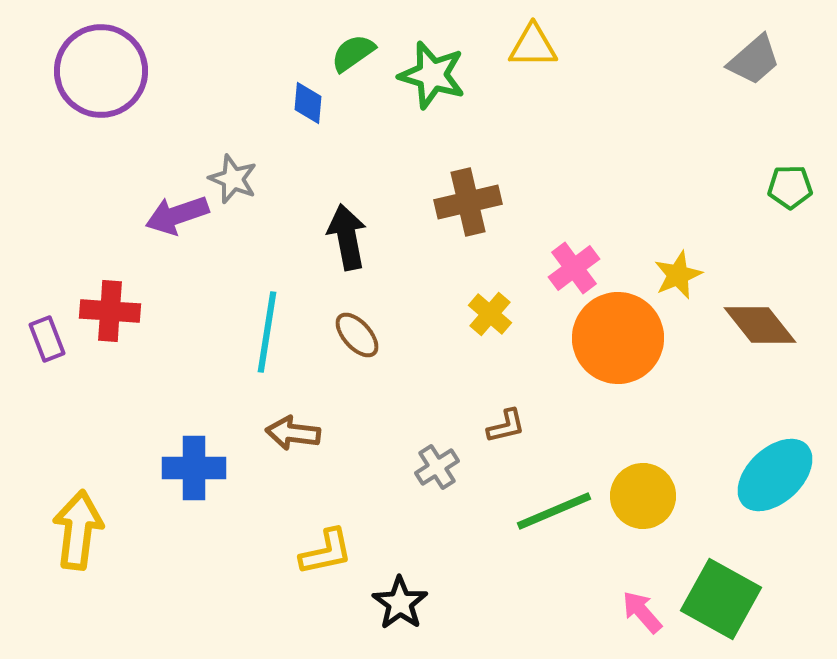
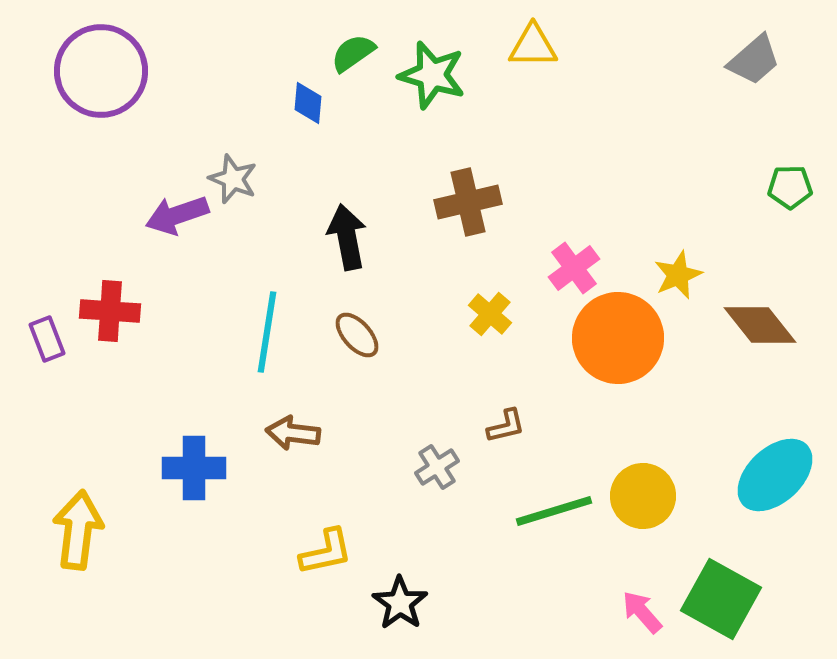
green line: rotated 6 degrees clockwise
